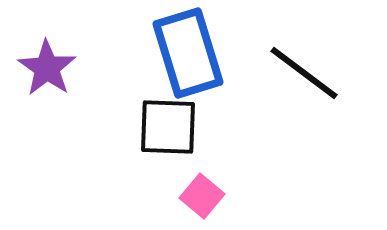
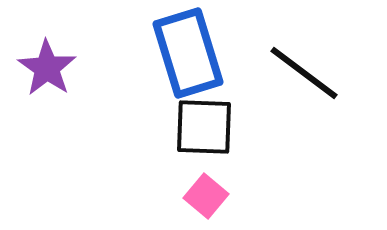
black square: moved 36 px right
pink square: moved 4 px right
